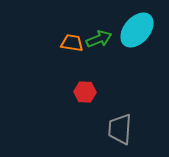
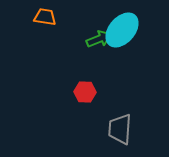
cyan ellipse: moved 15 px left
orange trapezoid: moved 27 px left, 26 px up
